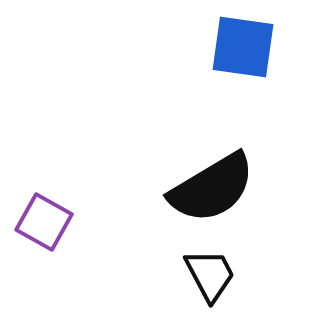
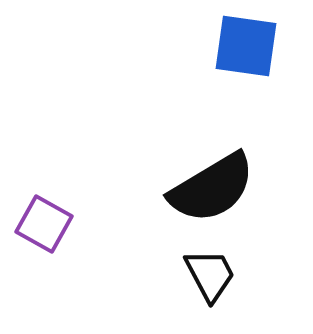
blue square: moved 3 px right, 1 px up
purple square: moved 2 px down
